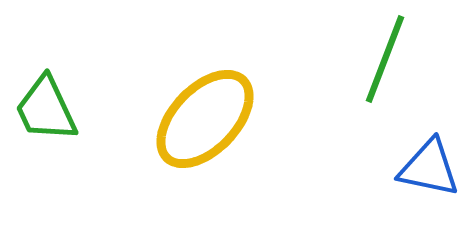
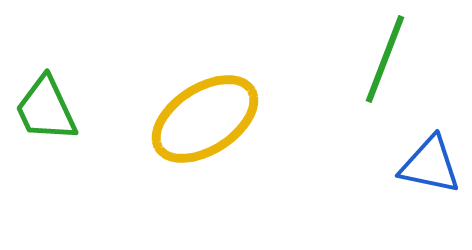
yellow ellipse: rotated 13 degrees clockwise
blue triangle: moved 1 px right, 3 px up
